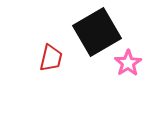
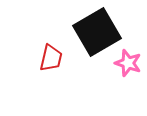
pink star: rotated 20 degrees counterclockwise
